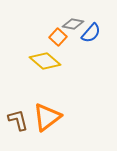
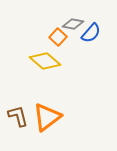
brown L-shape: moved 4 px up
